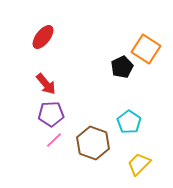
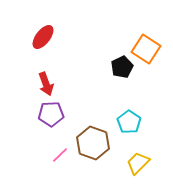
red arrow: rotated 20 degrees clockwise
pink line: moved 6 px right, 15 px down
yellow trapezoid: moved 1 px left, 1 px up
